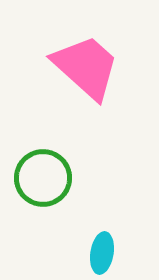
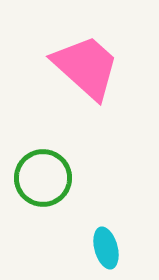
cyan ellipse: moved 4 px right, 5 px up; rotated 24 degrees counterclockwise
